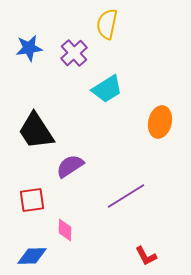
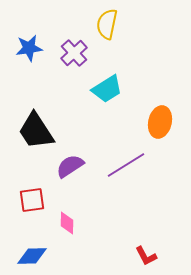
purple line: moved 31 px up
pink diamond: moved 2 px right, 7 px up
